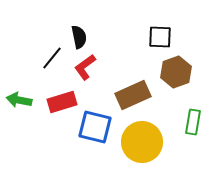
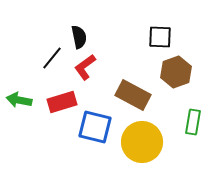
brown rectangle: rotated 52 degrees clockwise
